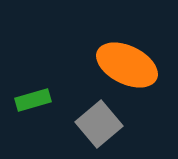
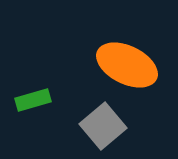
gray square: moved 4 px right, 2 px down
